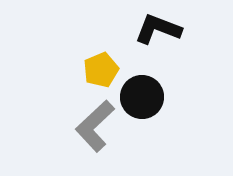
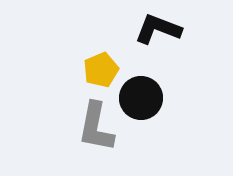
black circle: moved 1 px left, 1 px down
gray L-shape: moved 1 px right, 1 px down; rotated 36 degrees counterclockwise
